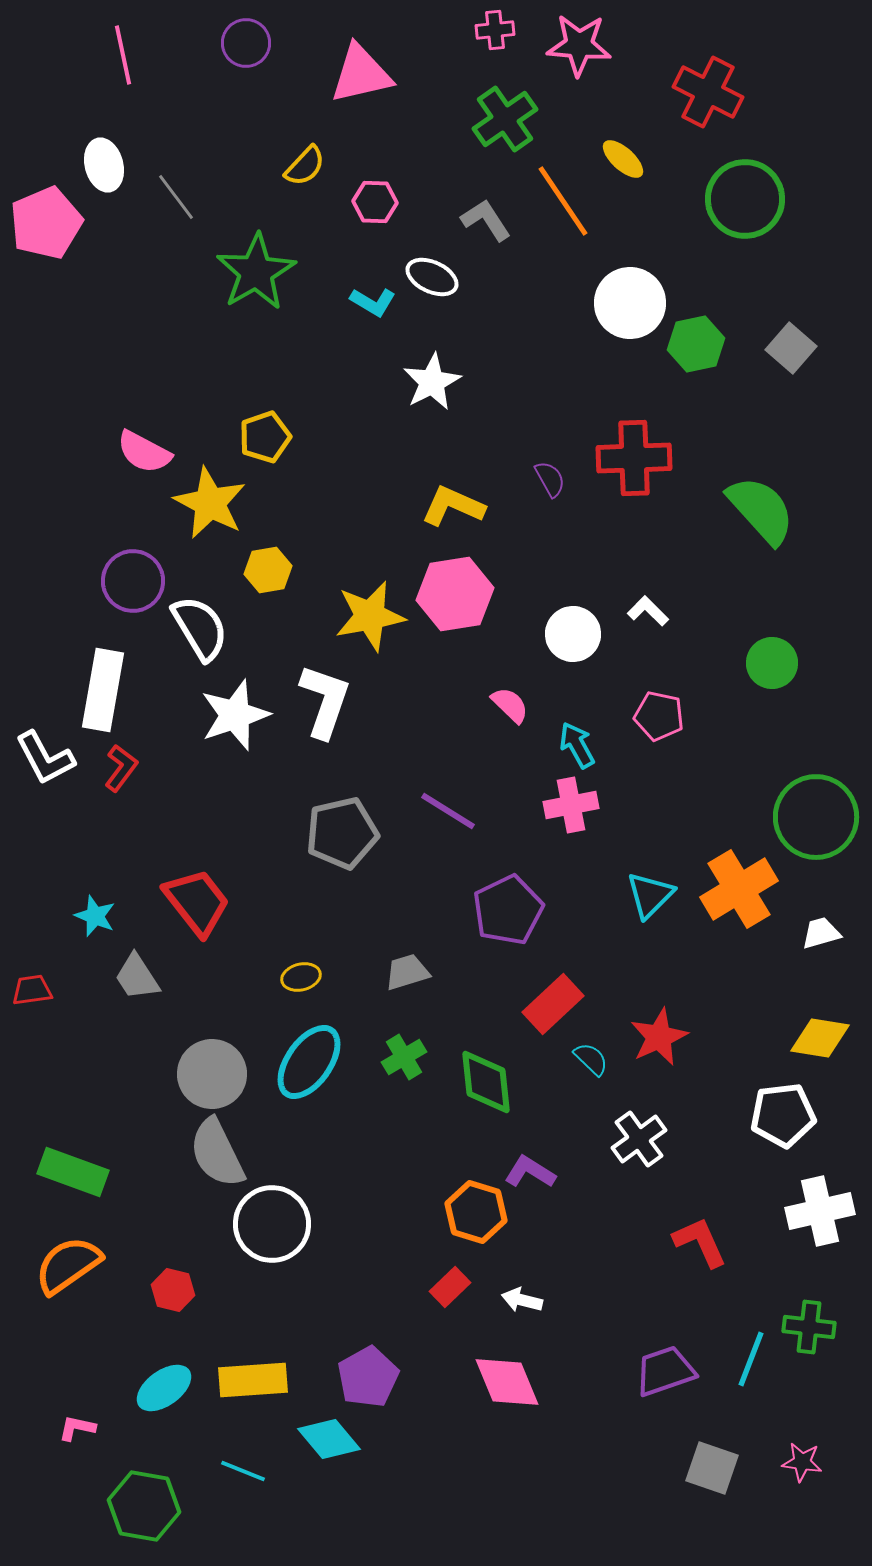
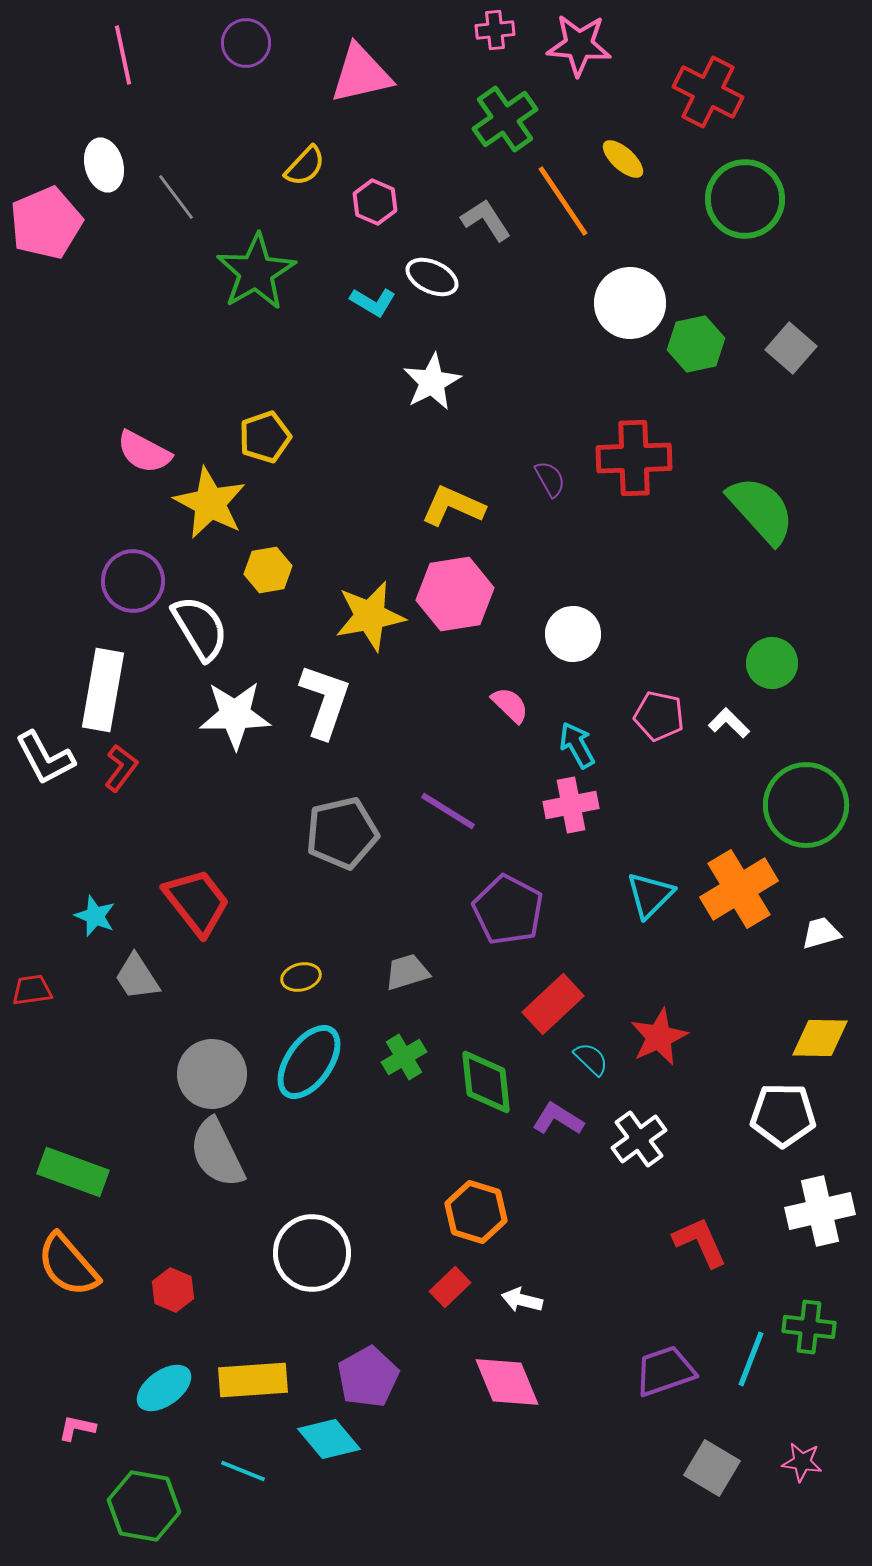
pink hexagon at (375, 202): rotated 21 degrees clockwise
white L-shape at (648, 611): moved 81 px right, 112 px down
white star at (235, 715): rotated 18 degrees clockwise
green circle at (816, 817): moved 10 px left, 12 px up
purple pentagon at (508, 910): rotated 18 degrees counterclockwise
yellow diamond at (820, 1038): rotated 8 degrees counterclockwise
white pentagon at (783, 1115): rotated 8 degrees clockwise
purple L-shape at (530, 1172): moved 28 px right, 53 px up
white circle at (272, 1224): moved 40 px right, 29 px down
orange semicircle at (68, 1265): rotated 96 degrees counterclockwise
red hexagon at (173, 1290): rotated 9 degrees clockwise
gray square at (712, 1468): rotated 12 degrees clockwise
